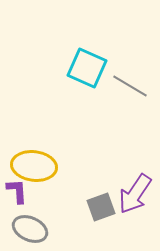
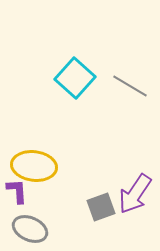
cyan square: moved 12 px left, 10 px down; rotated 18 degrees clockwise
